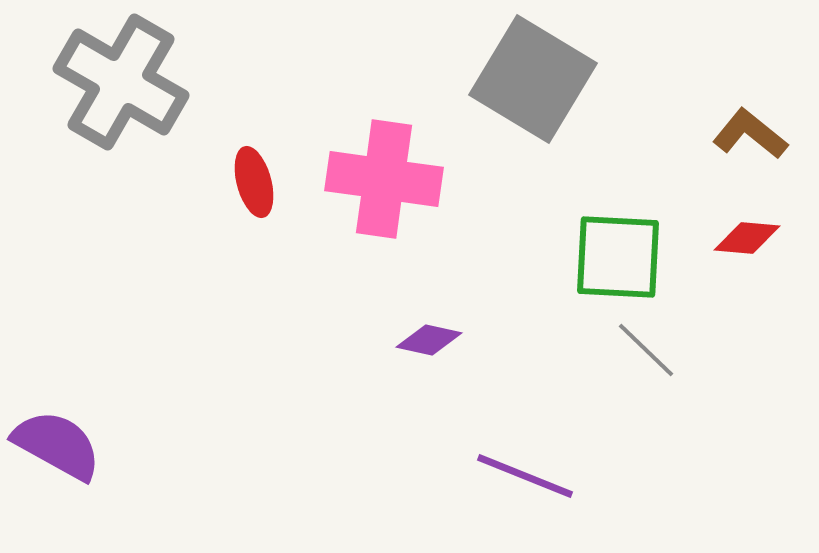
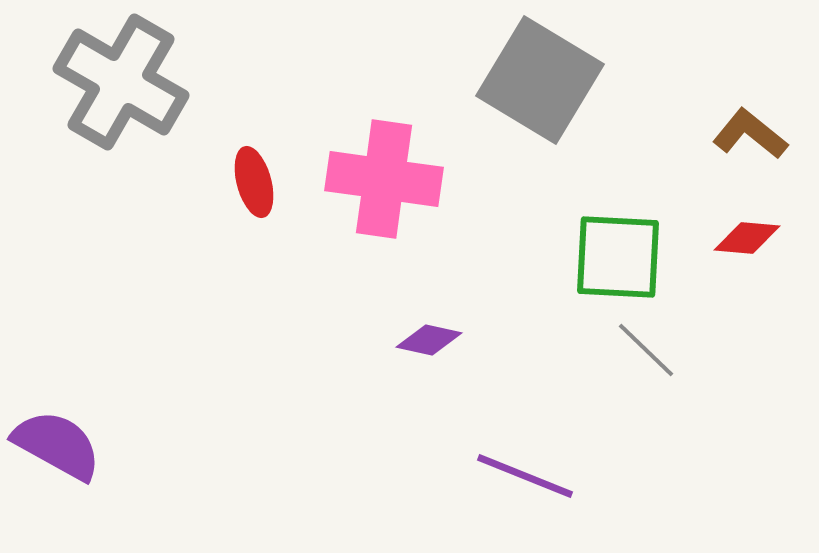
gray square: moved 7 px right, 1 px down
